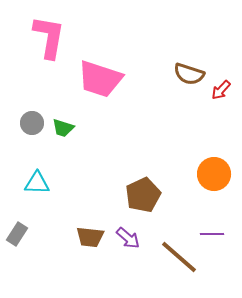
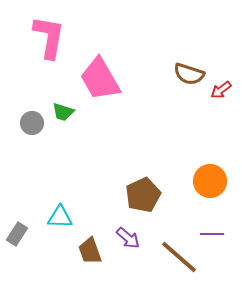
pink trapezoid: rotated 42 degrees clockwise
red arrow: rotated 10 degrees clockwise
green trapezoid: moved 16 px up
orange circle: moved 4 px left, 7 px down
cyan triangle: moved 23 px right, 34 px down
brown trapezoid: moved 14 px down; rotated 64 degrees clockwise
